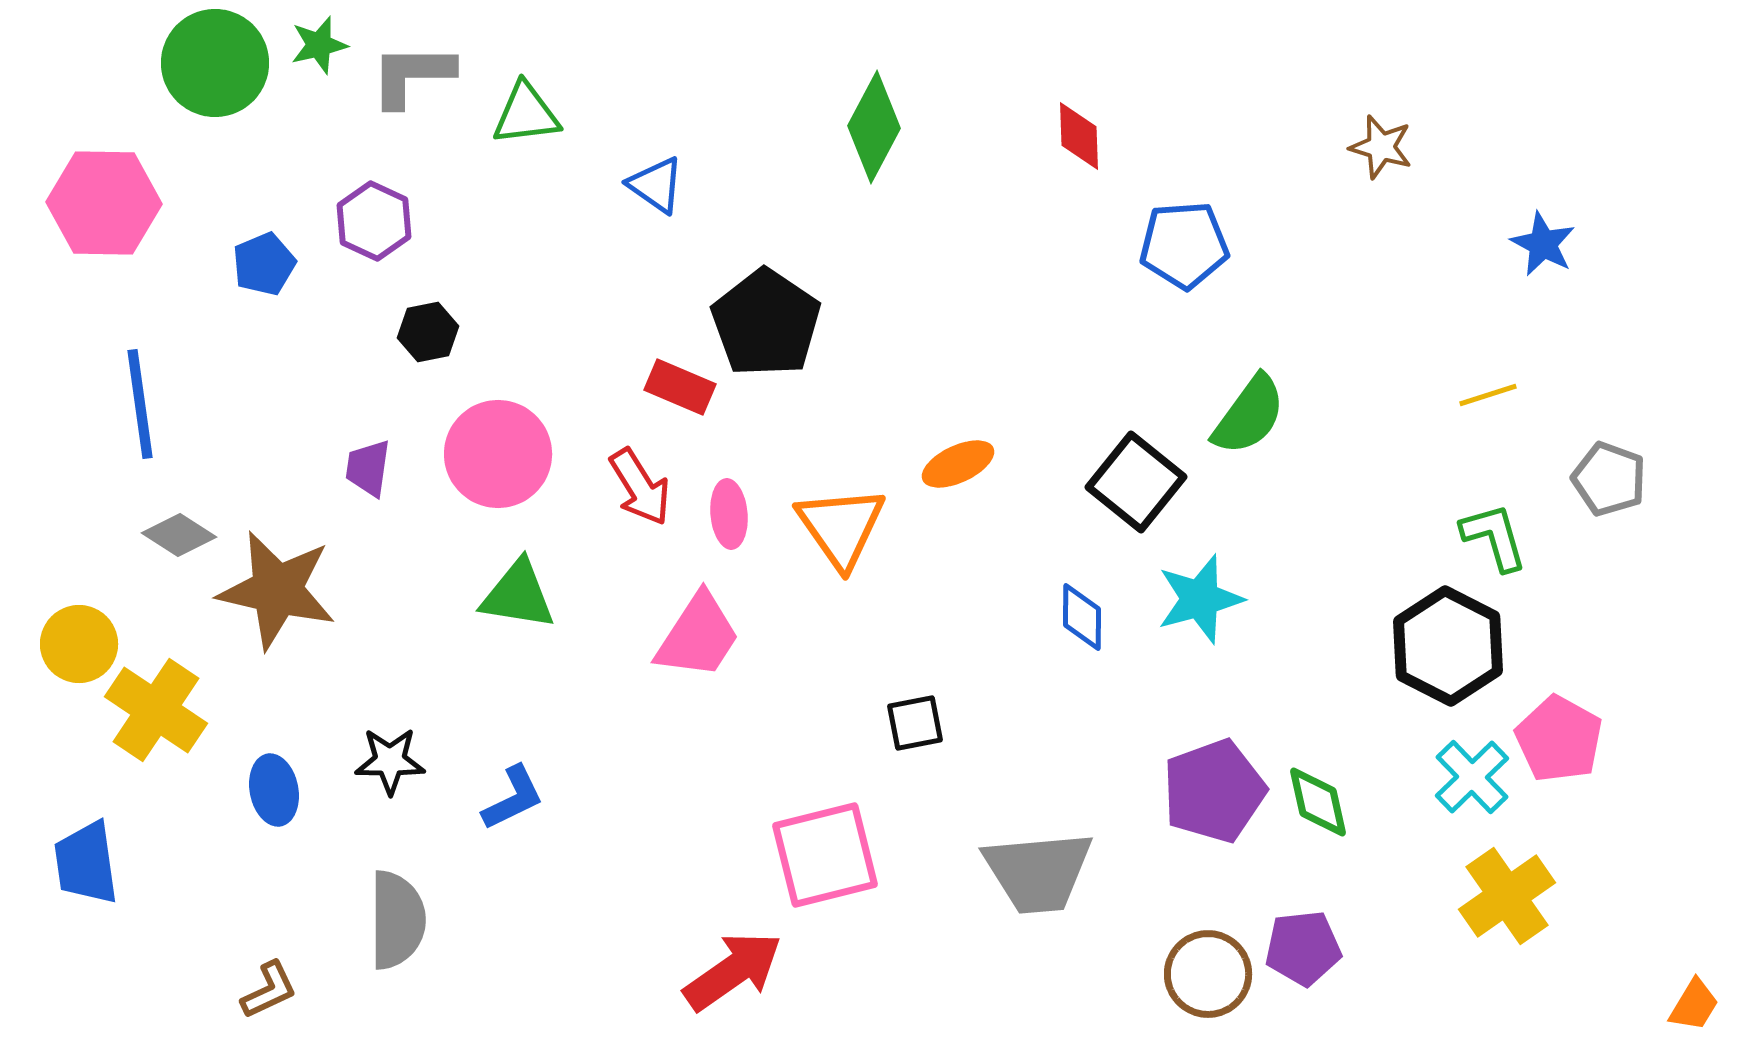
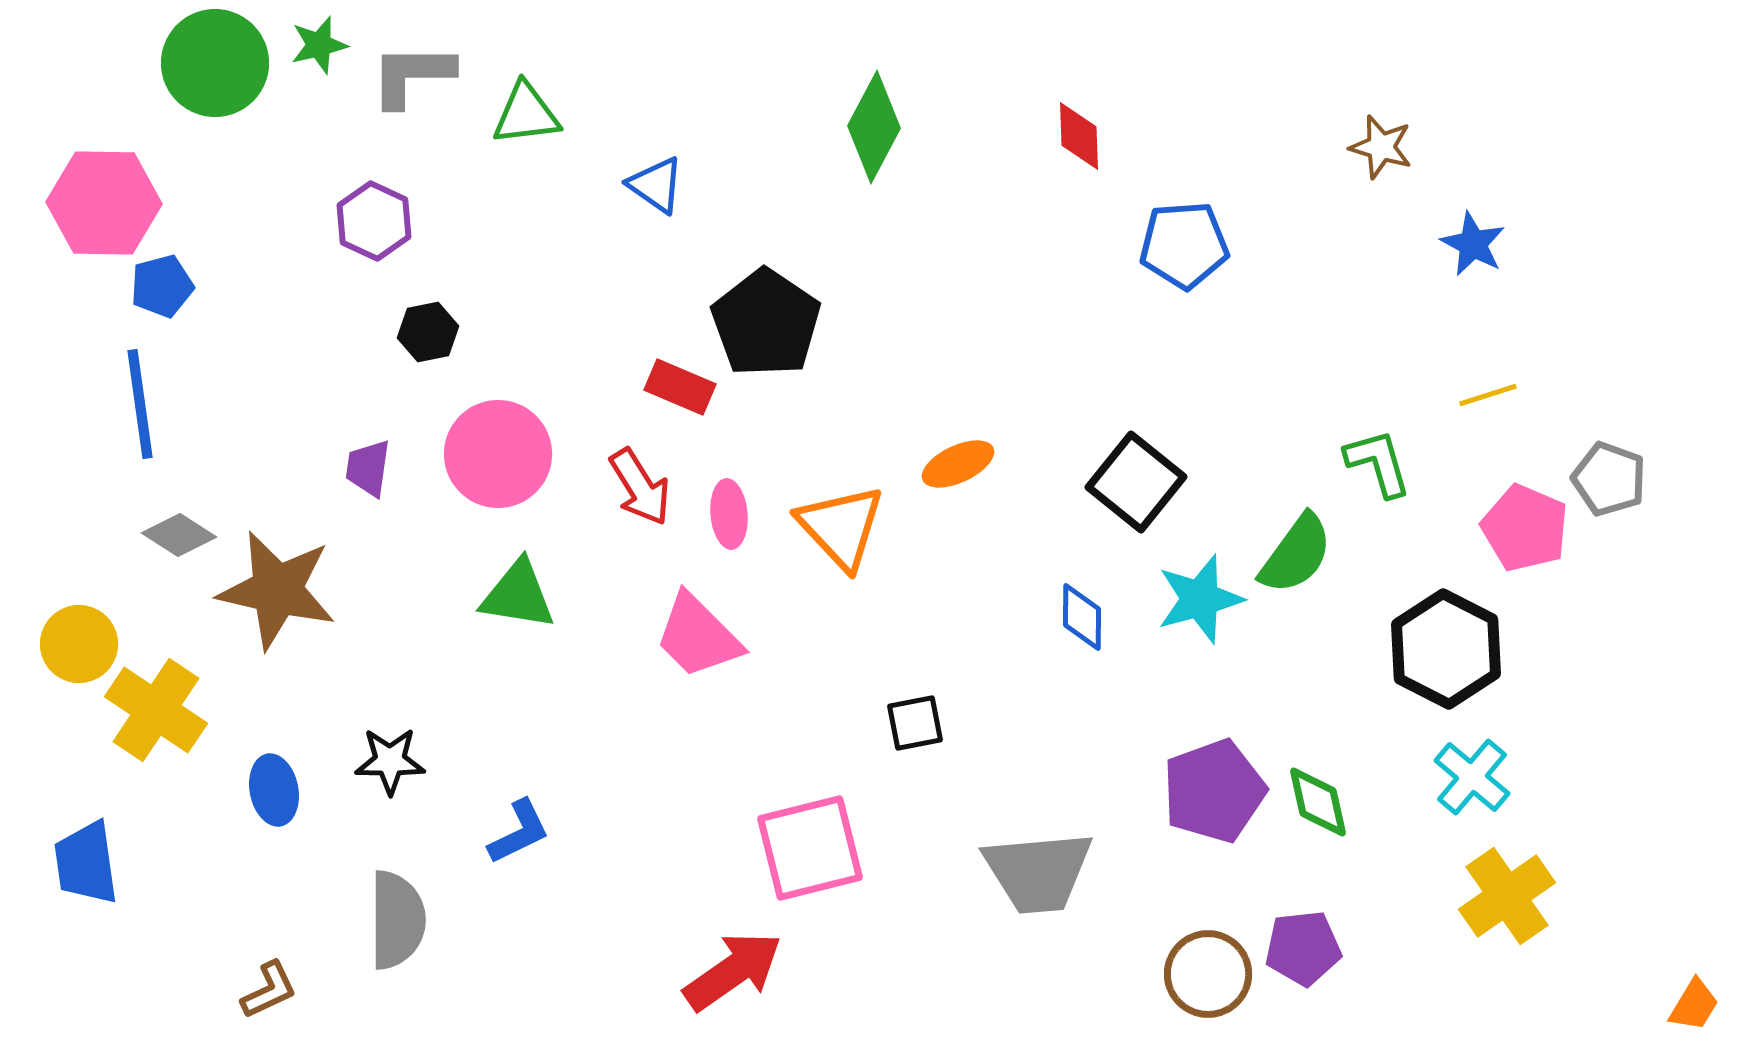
blue star at (1543, 244): moved 70 px left
blue pentagon at (264, 264): moved 102 px left, 22 px down; rotated 8 degrees clockwise
green semicircle at (1249, 415): moved 47 px right, 139 px down
orange triangle at (841, 527): rotated 8 degrees counterclockwise
green L-shape at (1494, 537): moved 116 px left, 74 px up
pink trapezoid at (698, 636): rotated 102 degrees clockwise
black hexagon at (1448, 646): moved 2 px left, 3 px down
pink pentagon at (1559, 739): moved 34 px left, 211 px up; rotated 6 degrees counterclockwise
cyan cross at (1472, 777): rotated 6 degrees counterclockwise
blue L-shape at (513, 798): moved 6 px right, 34 px down
pink square at (825, 855): moved 15 px left, 7 px up
